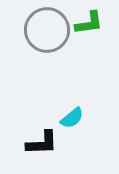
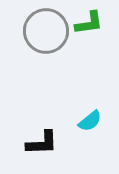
gray circle: moved 1 px left, 1 px down
cyan semicircle: moved 18 px right, 3 px down
